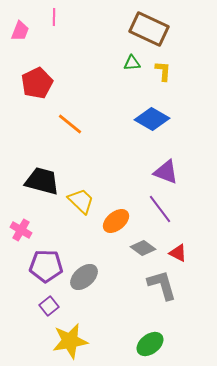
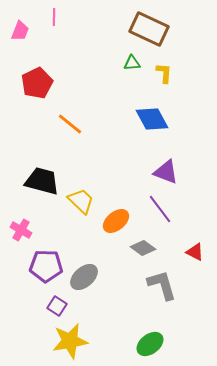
yellow L-shape: moved 1 px right, 2 px down
blue diamond: rotated 32 degrees clockwise
red triangle: moved 17 px right, 1 px up
purple square: moved 8 px right; rotated 18 degrees counterclockwise
